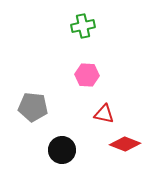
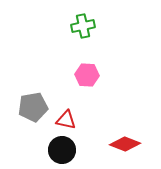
gray pentagon: rotated 16 degrees counterclockwise
red triangle: moved 38 px left, 6 px down
